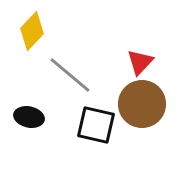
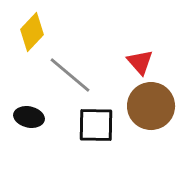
yellow diamond: moved 1 px down
red triangle: rotated 24 degrees counterclockwise
brown circle: moved 9 px right, 2 px down
black square: rotated 12 degrees counterclockwise
